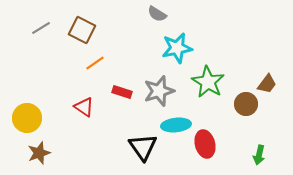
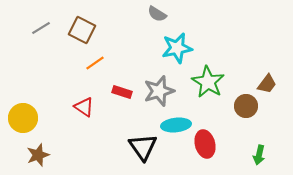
brown circle: moved 2 px down
yellow circle: moved 4 px left
brown star: moved 1 px left, 2 px down
